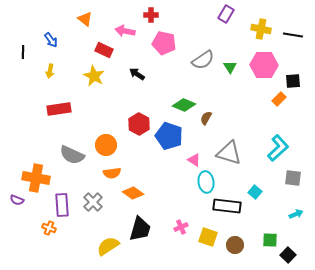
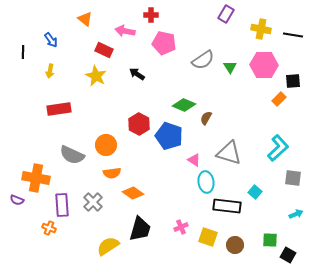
yellow star at (94, 76): moved 2 px right
black square at (288, 255): rotated 14 degrees counterclockwise
